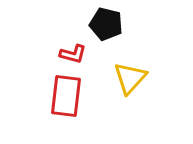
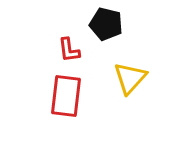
red L-shape: moved 4 px left, 4 px up; rotated 68 degrees clockwise
